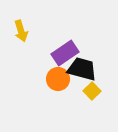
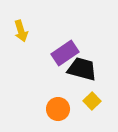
orange circle: moved 30 px down
yellow square: moved 10 px down
